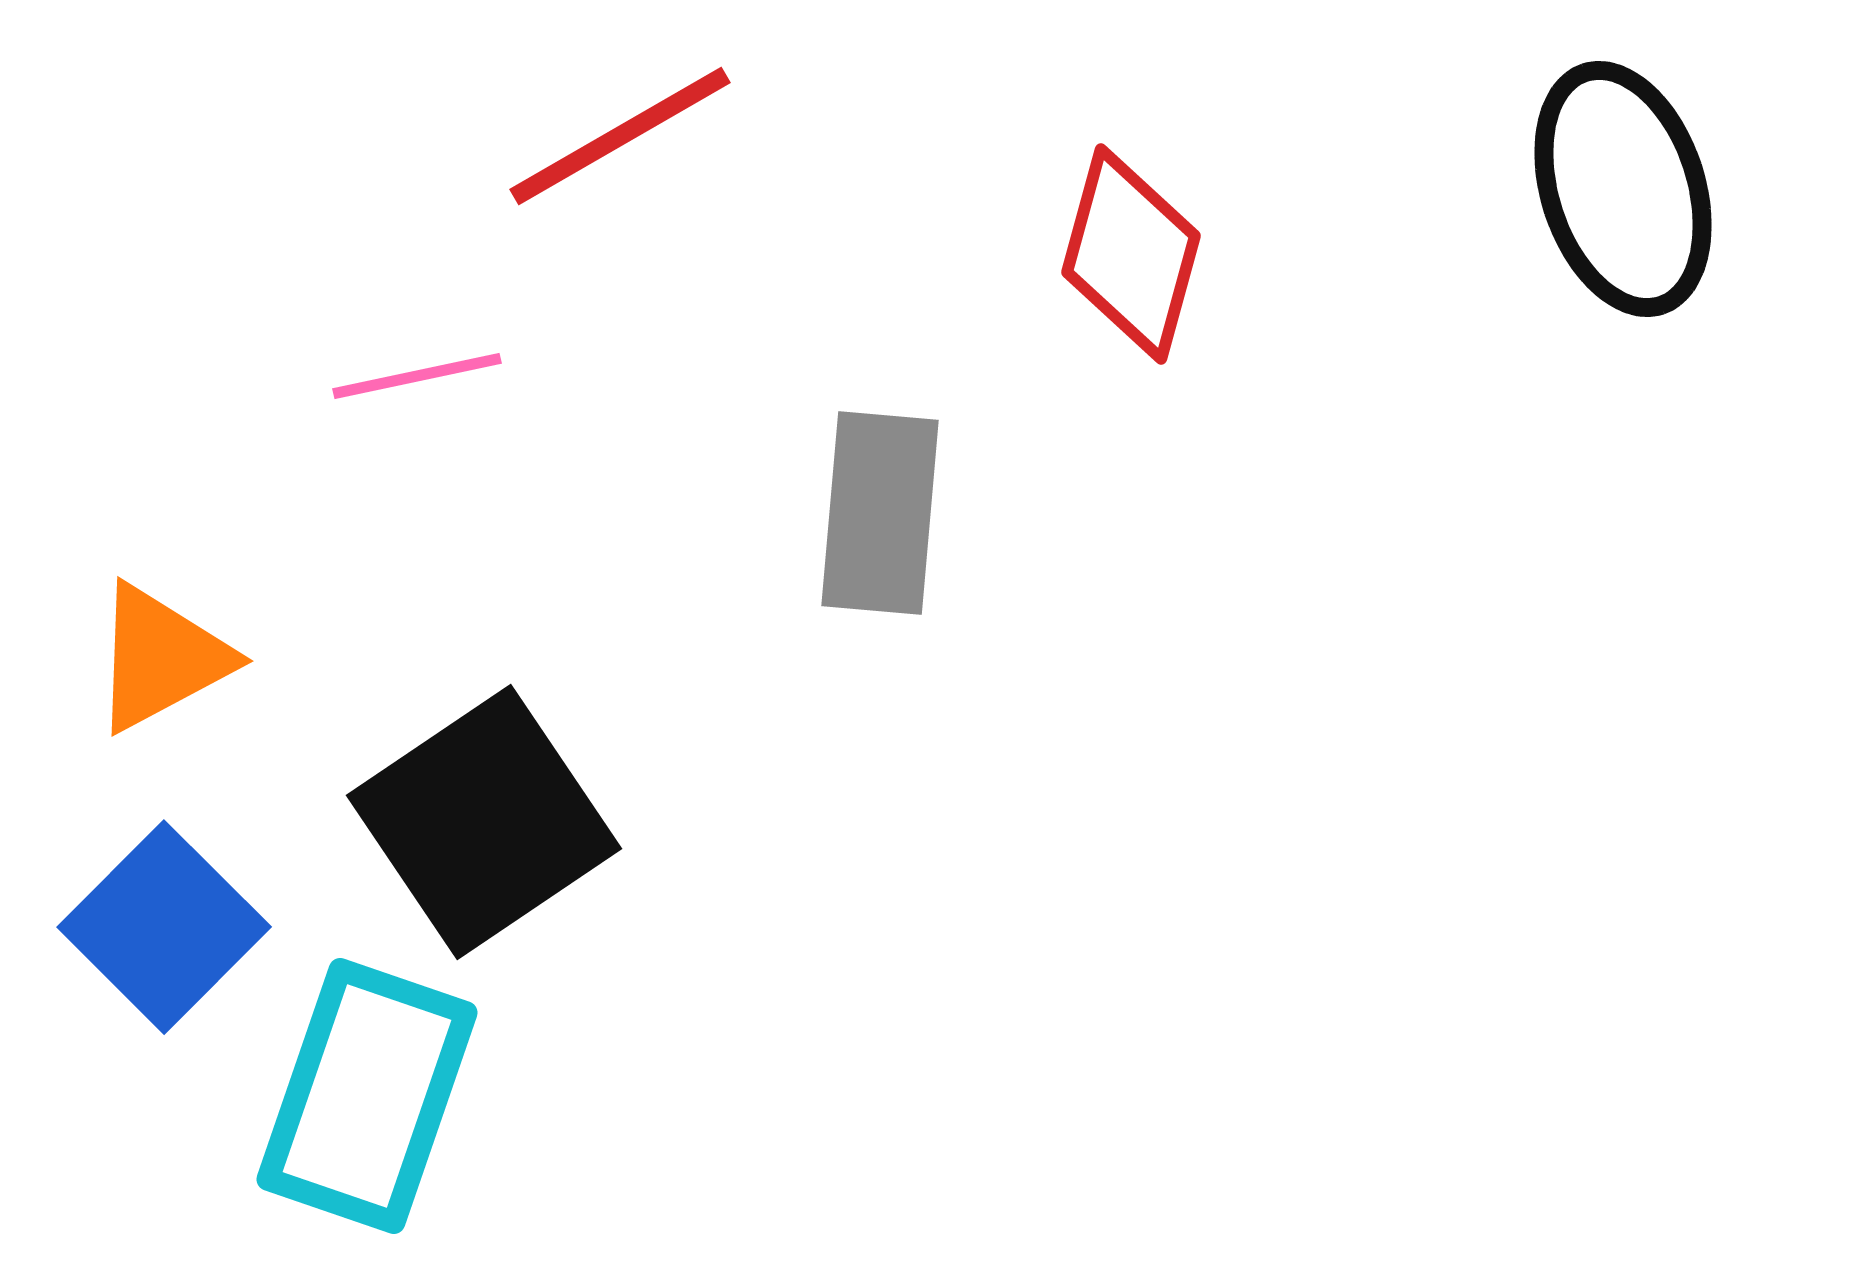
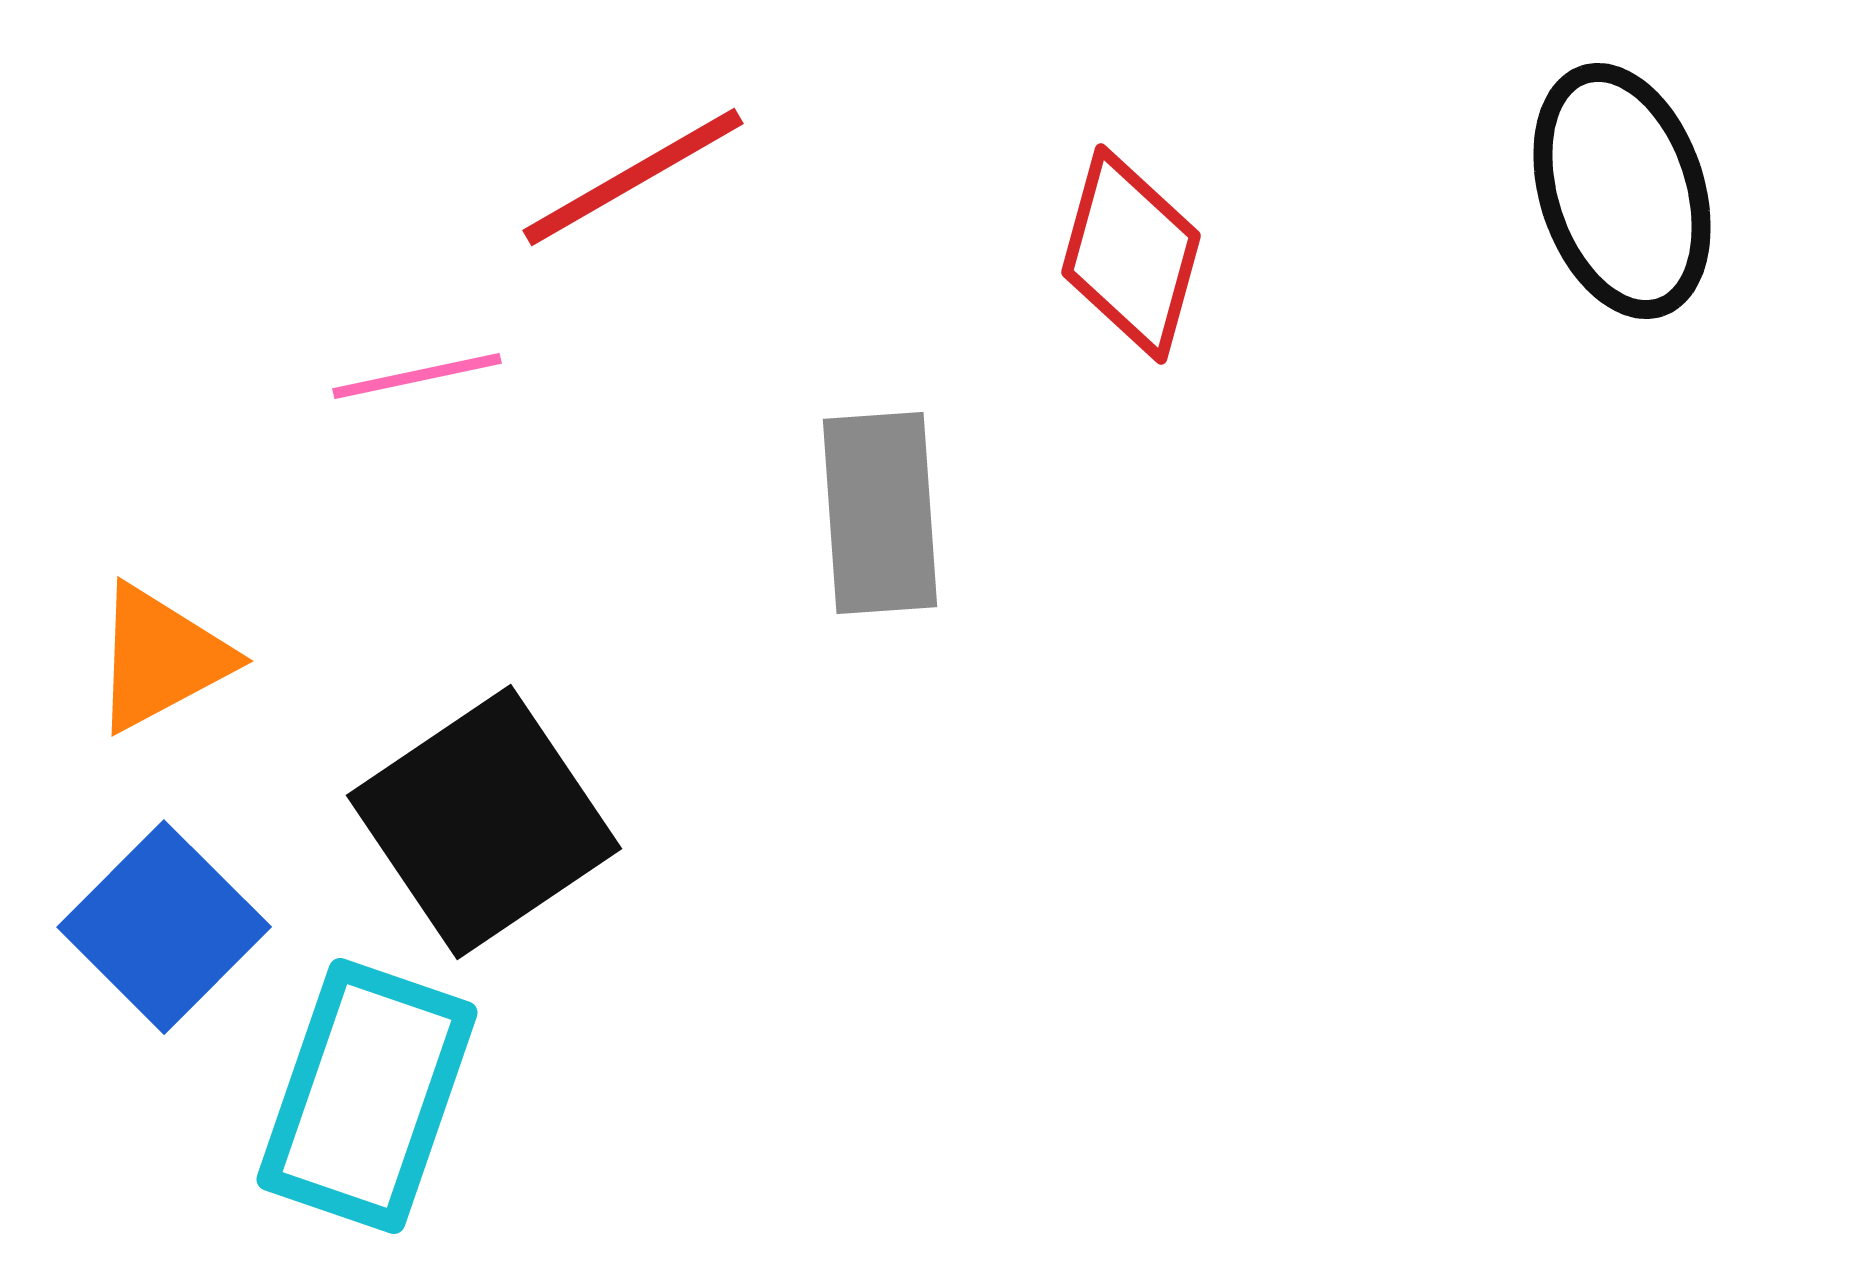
red line: moved 13 px right, 41 px down
black ellipse: moved 1 px left, 2 px down
gray rectangle: rotated 9 degrees counterclockwise
